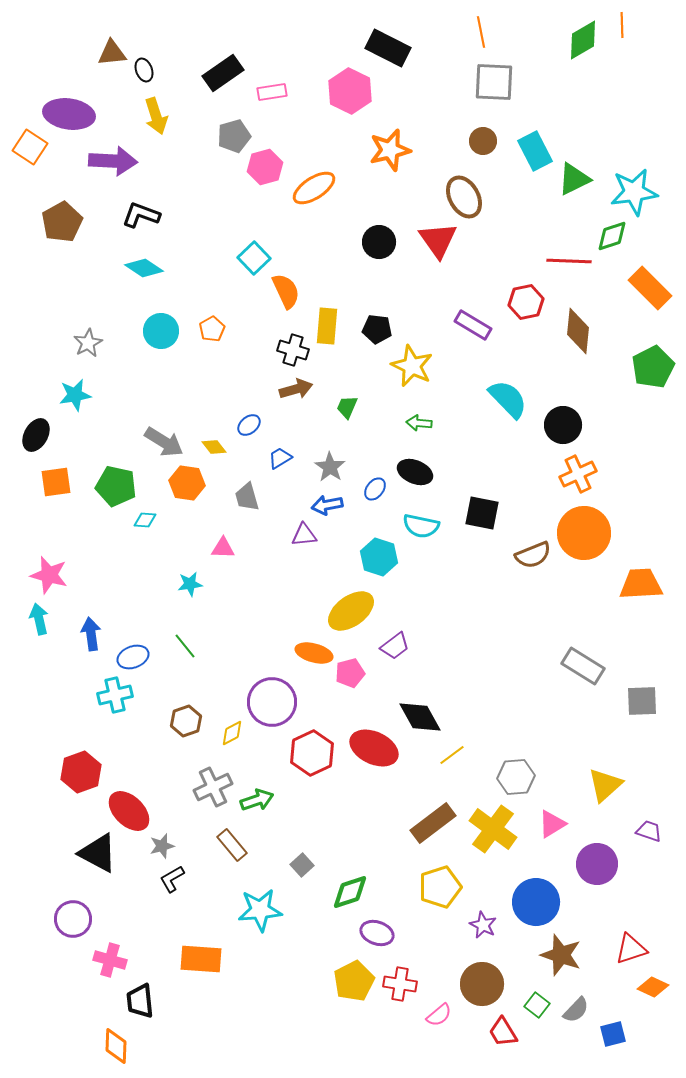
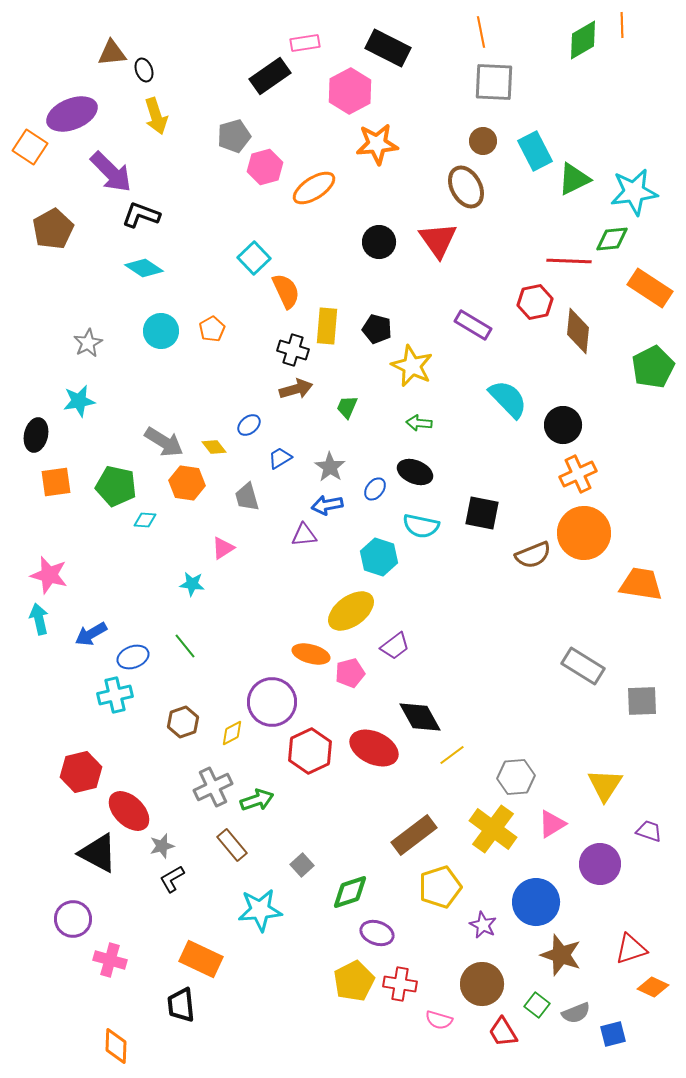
black rectangle at (223, 73): moved 47 px right, 3 px down
pink hexagon at (350, 91): rotated 6 degrees clockwise
pink rectangle at (272, 92): moved 33 px right, 49 px up
purple ellipse at (69, 114): moved 3 px right; rotated 30 degrees counterclockwise
orange star at (390, 150): moved 13 px left, 6 px up; rotated 9 degrees clockwise
purple arrow at (113, 161): moved 2 px left, 11 px down; rotated 42 degrees clockwise
brown ellipse at (464, 197): moved 2 px right, 10 px up
brown pentagon at (62, 222): moved 9 px left, 7 px down
green diamond at (612, 236): moved 3 px down; rotated 12 degrees clockwise
orange rectangle at (650, 288): rotated 12 degrees counterclockwise
red hexagon at (526, 302): moved 9 px right
black pentagon at (377, 329): rotated 8 degrees clockwise
cyan star at (75, 395): moved 4 px right, 6 px down
black ellipse at (36, 435): rotated 16 degrees counterclockwise
pink triangle at (223, 548): rotated 35 degrees counterclockwise
cyan star at (190, 584): moved 2 px right; rotated 15 degrees clockwise
orange trapezoid at (641, 584): rotated 12 degrees clockwise
blue arrow at (91, 634): rotated 112 degrees counterclockwise
orange ellipse at (314, 653): moved 3 px left, 1 px down
brown hexagon at (186, 721): moved 3 px left, 1 px down
red hexagon at (312, 753): moved 2 px left, 2 px up
red hexagon at (81, 772): rotated 6 degrees clockwise
yellow triangle at (605, 785): rotated 15 degrees counterclockwise
brown rectangle at (433, 823): moved 19 px left, 12 px down
purple circle at (597, 864): moved 3 px right
orange rectangle at (201, 959): rotated 21 degrees clockwise
black trapezoid at (140, 1001): moved 41 px right, 4 px down
gray semicircle at (576, 1010): moved 3 px down; rotated 24 degrees clockwise
pink semicircle at (439, 1015): moved 5 px down; rotated 56 degrees clockwise
